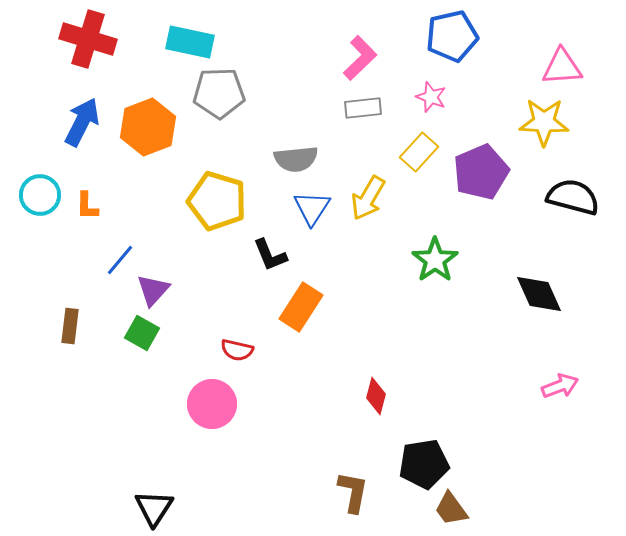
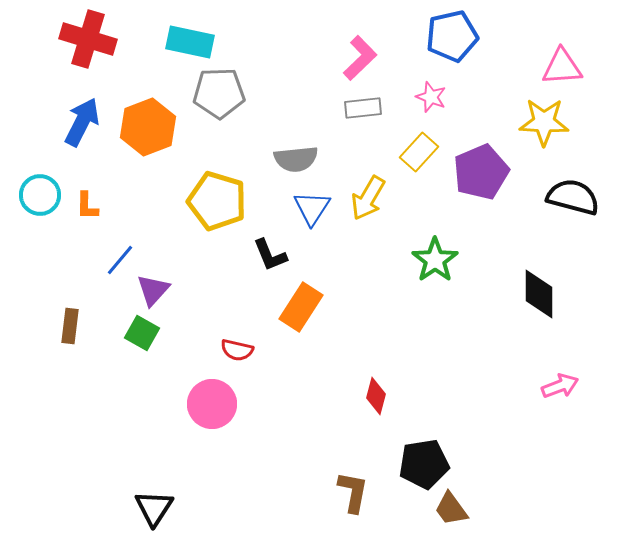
black diamond: rotated 24 degrees clockwise
